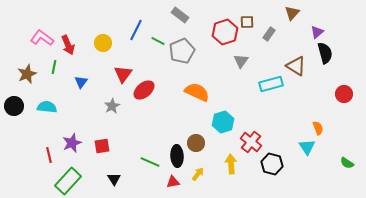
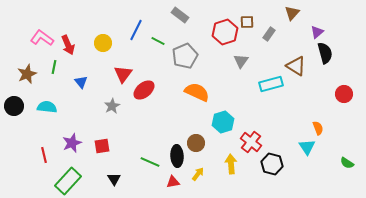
gray pentagon at (182, 51): moved 3 px right, 5 px down
blue triangle at (81, 82): rotated 16 degrees counterclockwise
red line at (49, 155): moved 5 px left
